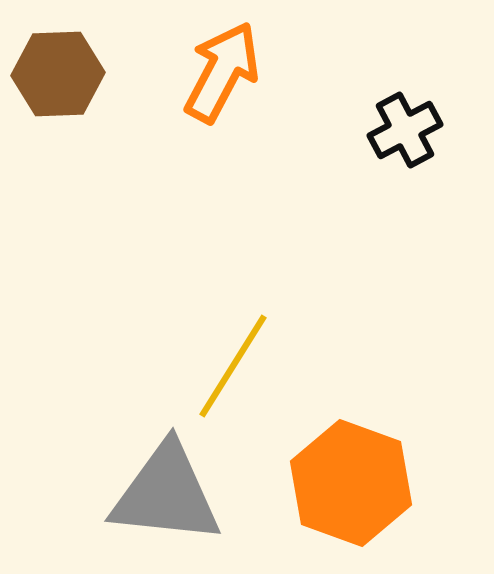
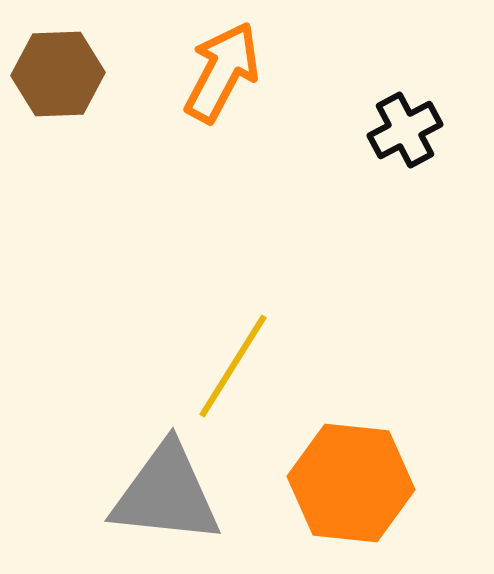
orange hexagon: rotated 14 degrees counterclockwise
